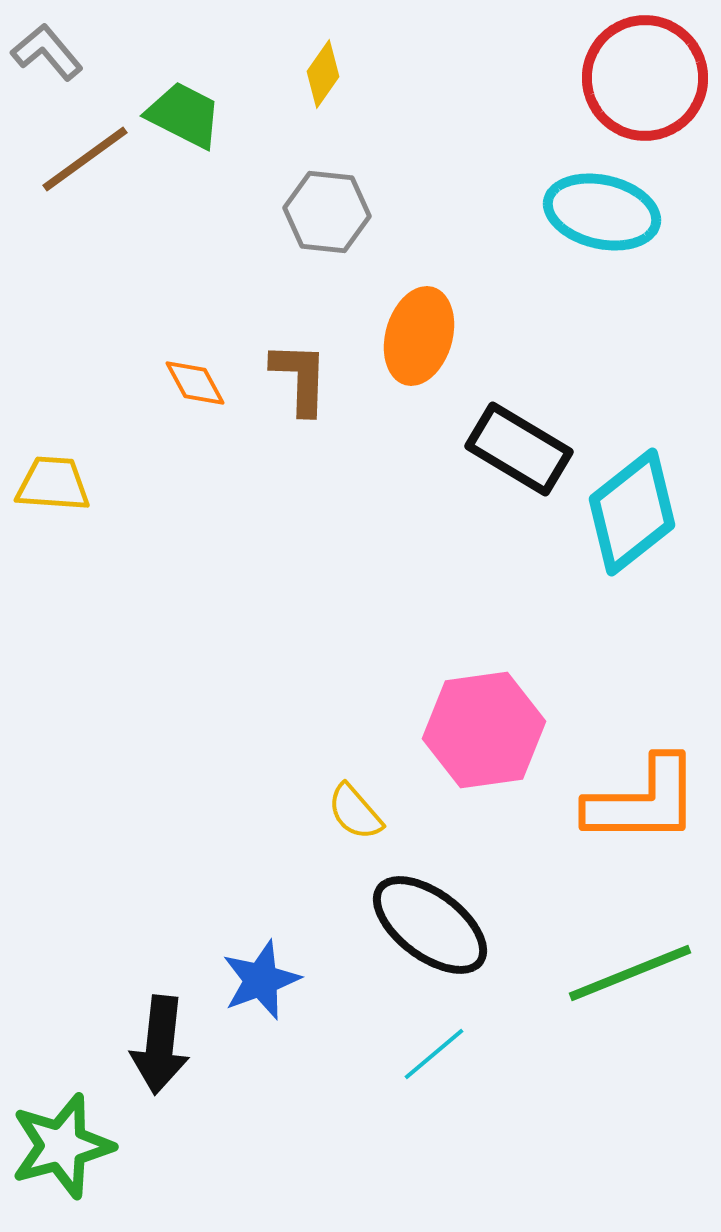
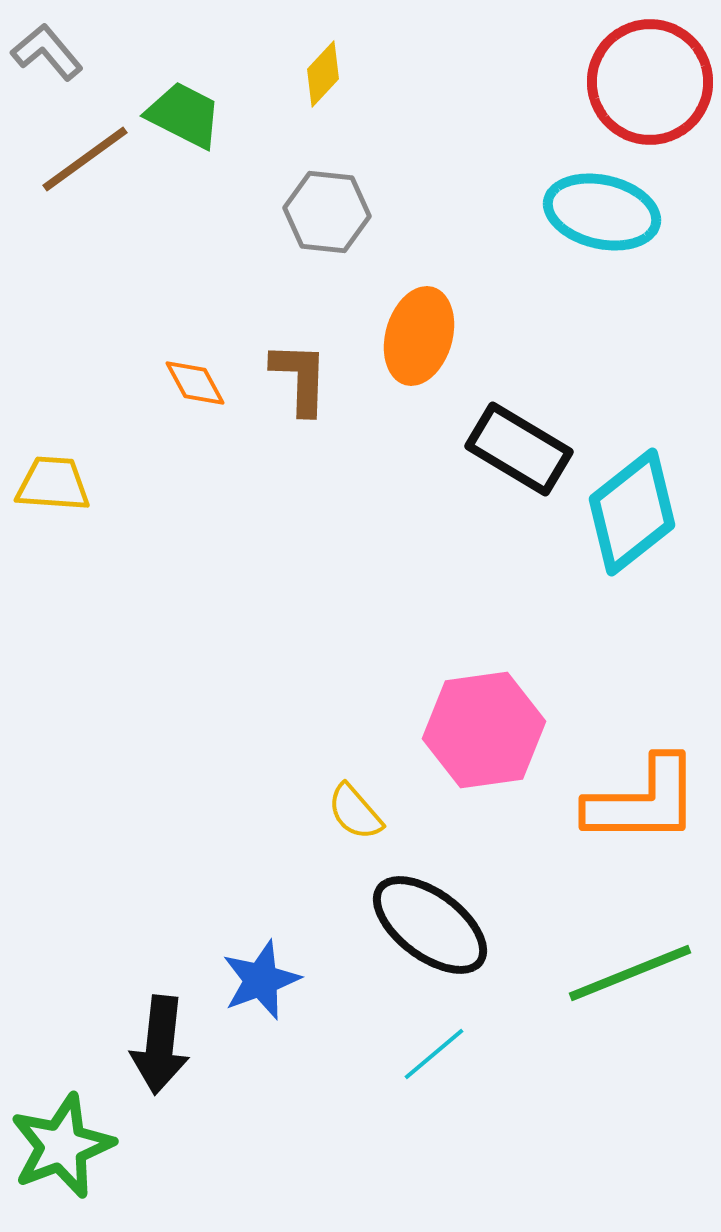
yellow diamond: rotated 8 degrees clockwise
red circle: moved 5 px right, 4 px down
green star: rotated 6 degrees counterclockwise
